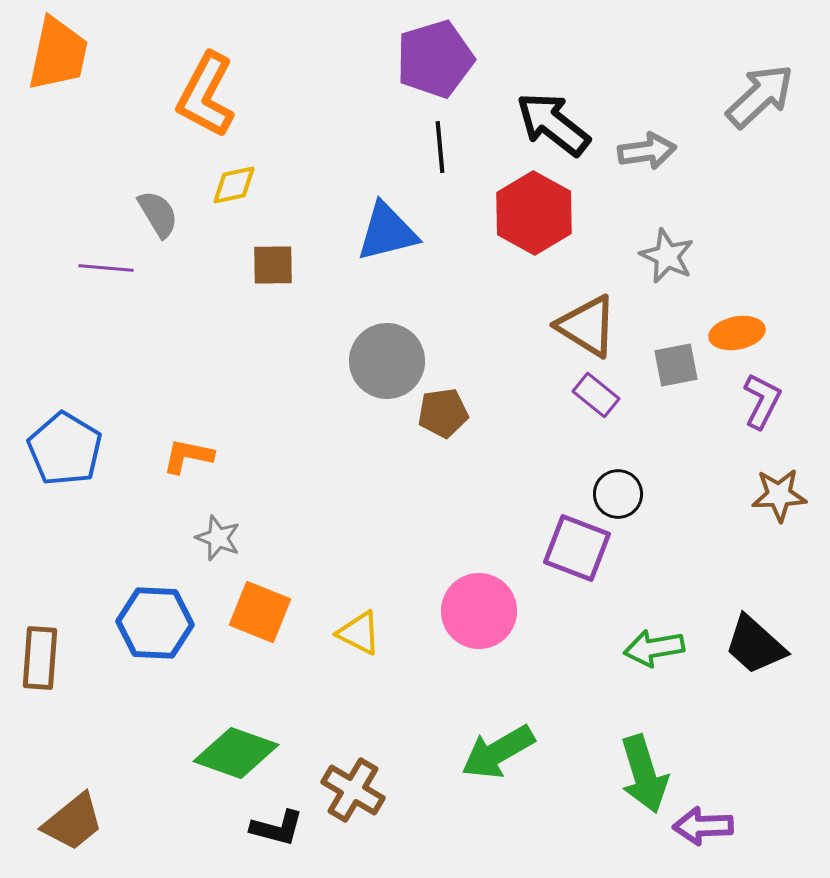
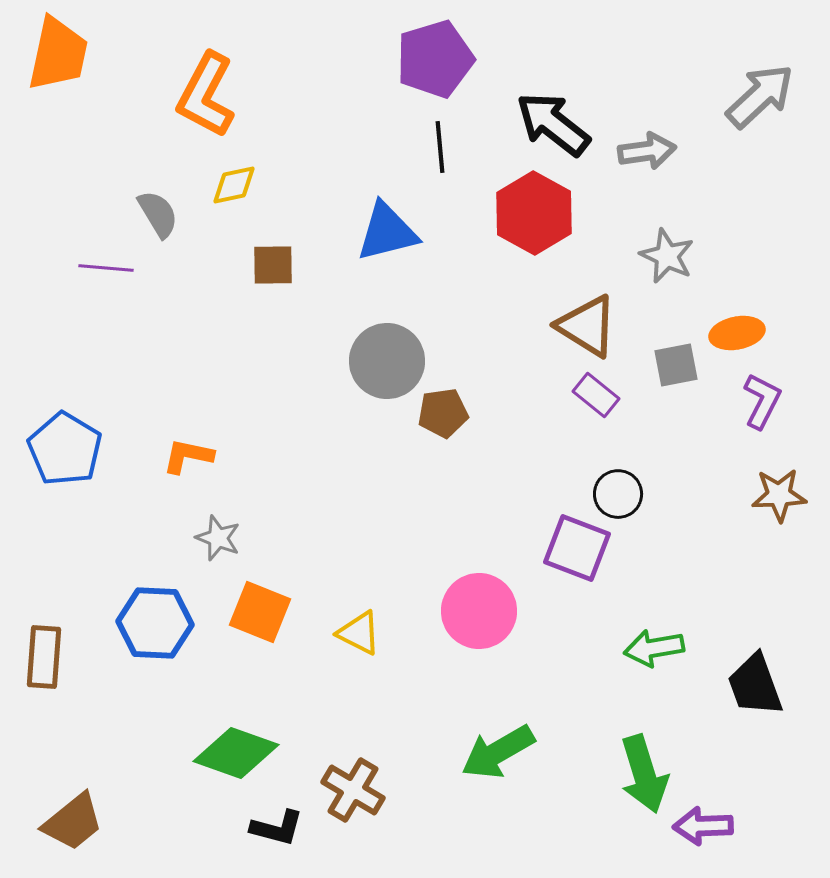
black trapezoid at (755, 645): moved 40 px down; rotated 28 degrees clockwise
brown rectangle at (40, 658): moved 4 px right, 1 px up
